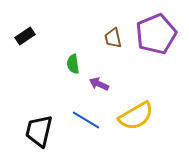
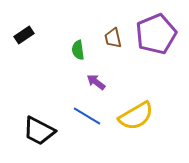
black rectangle: moved 1 px left, 1 px up
green semicircle: moved 5 px right, 14 px up
purple arrow: moved 3 px left, 2 px up; rotated 12 degrees clockwise
blue line: moved 1 px right, 4 px up
black trapezoid: rotated 76 degrees counterclockwise
